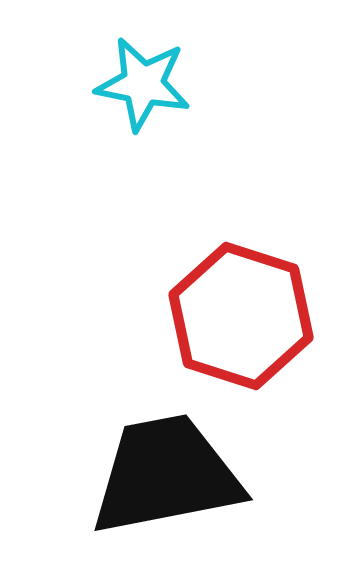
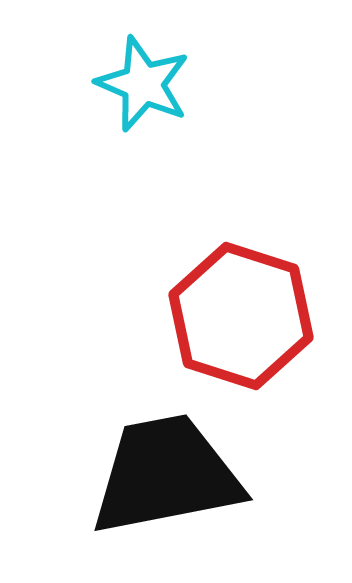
cyan star: rotated 12 degrees clockwise
